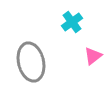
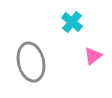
cyan cross: rotated 15 degrees counterclockwise
